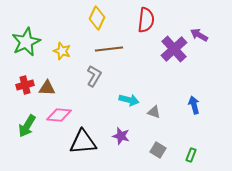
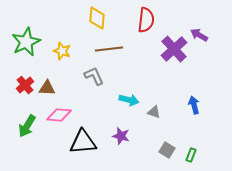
yellow diamond: rotated 20 degrees counterclockwise
gray L-shape: rotated 55 degrees counterclockwise
red cross: rotated 24 degrees counterclockwise
gray square: moved 9 px right
